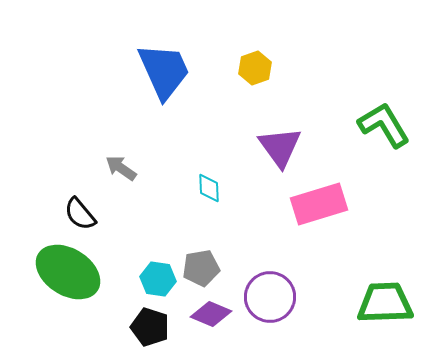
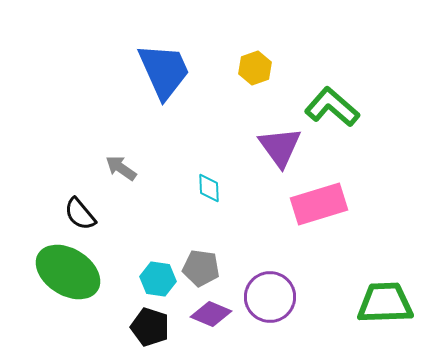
green L-shape: moved 52 px left, 18 px up; rotated 18 degrees counterclockwise
gray pentagon: rotated 18 degrees clockwise
